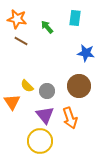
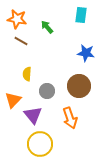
cyan rectangle: moved 6 px right, 3 px up
yellow semicircle: moved 12 px up; rotated 48 degrees clockwise
orange triangle: moved 1 px right, 2 px up; rotated 18 degrees clockwise
purple triangle: moved 12 px left
yellow circle: moved 3 px down
